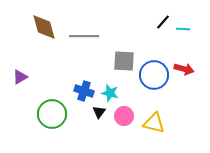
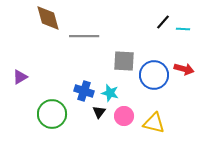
brown diamond: moved 4 px right, 9 px up
